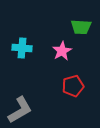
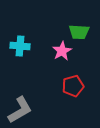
green trapezoid: moved 2 px left, 5 px down
cyan cross: moved 2 px left, 2 px up
